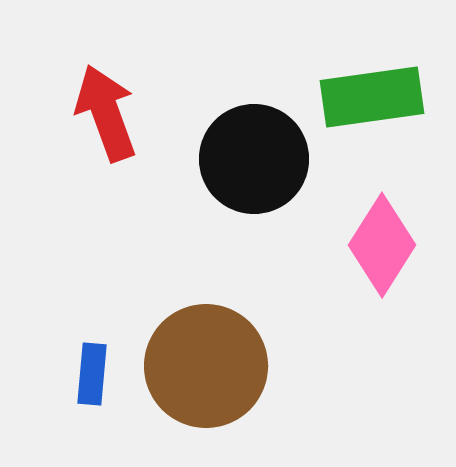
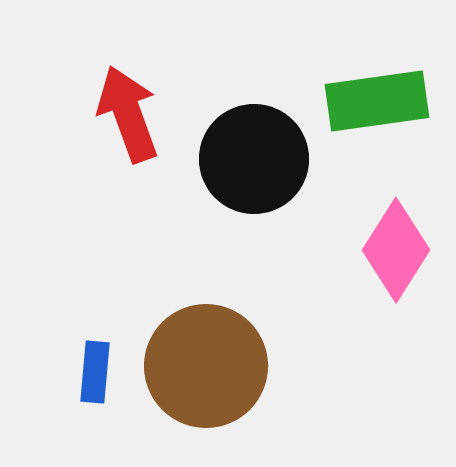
green rectangle: moved 5 px right, 4 px down
red arrow: moved 22 px right, 1 px down
pink diamond: moved 14 px right, 5 px down
blue rectangle: moved 3 px right, 2 px up
